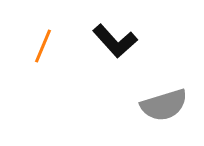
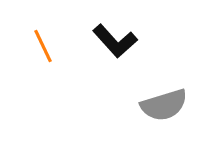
orange line: rotated 48 degrees counterclockwise
